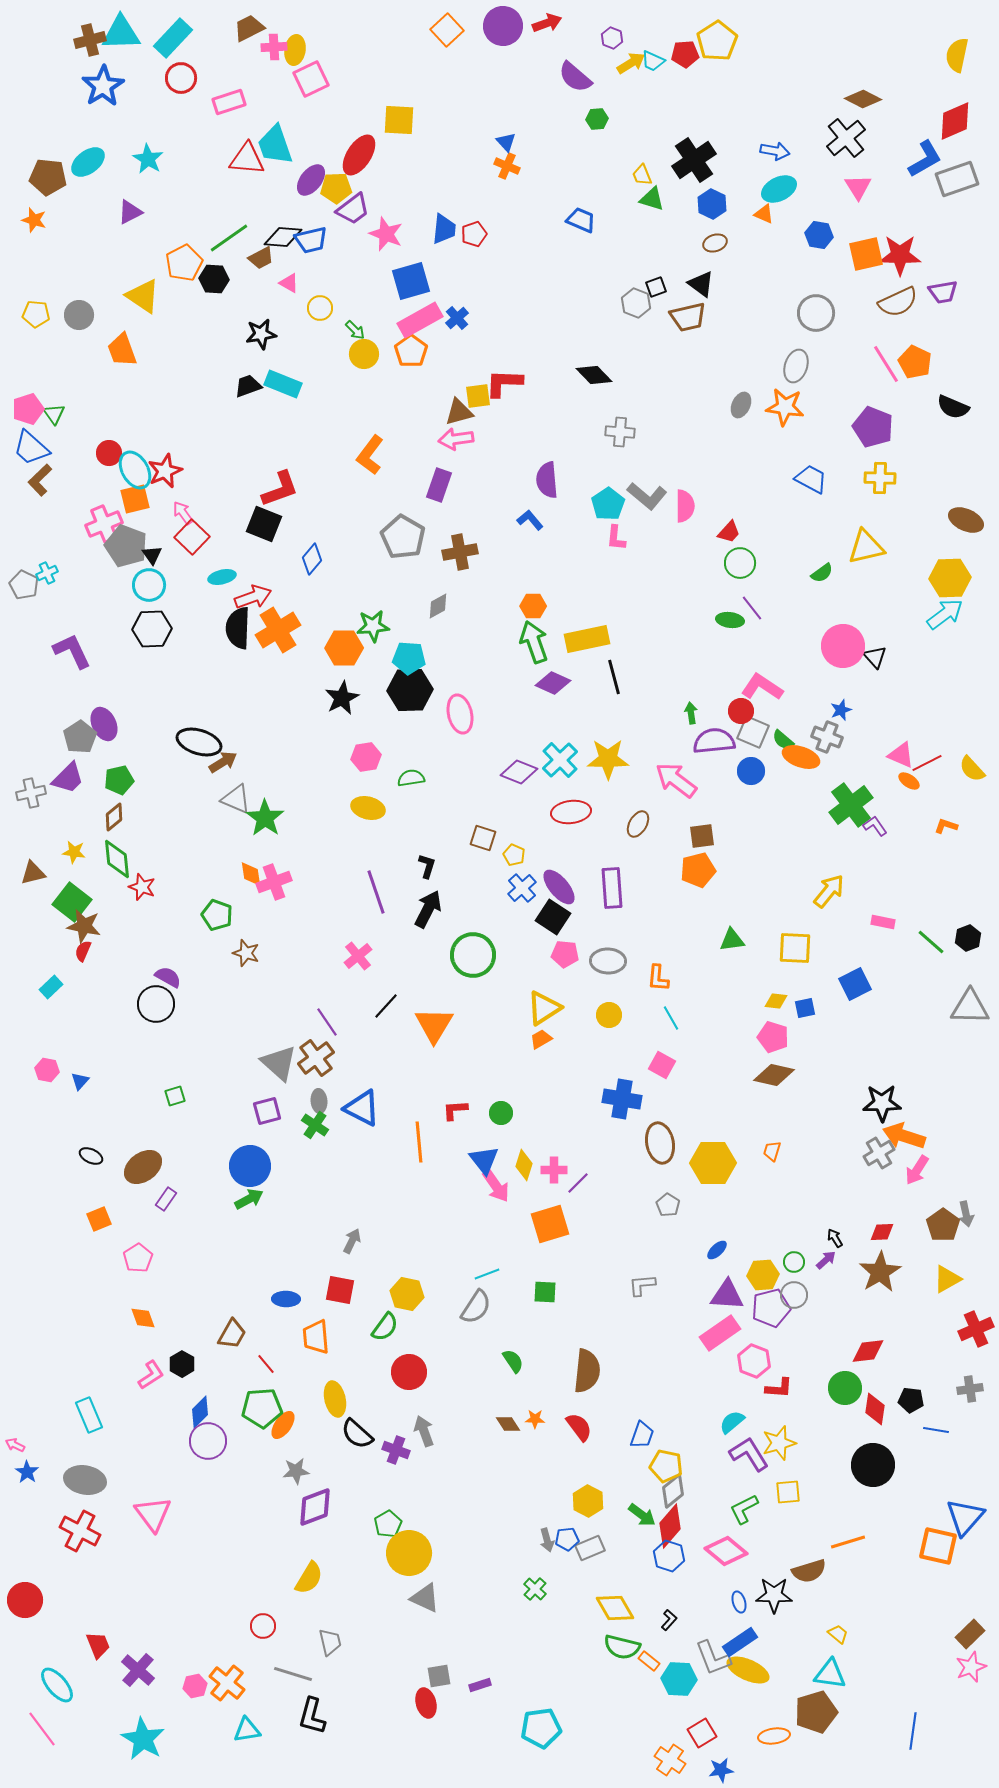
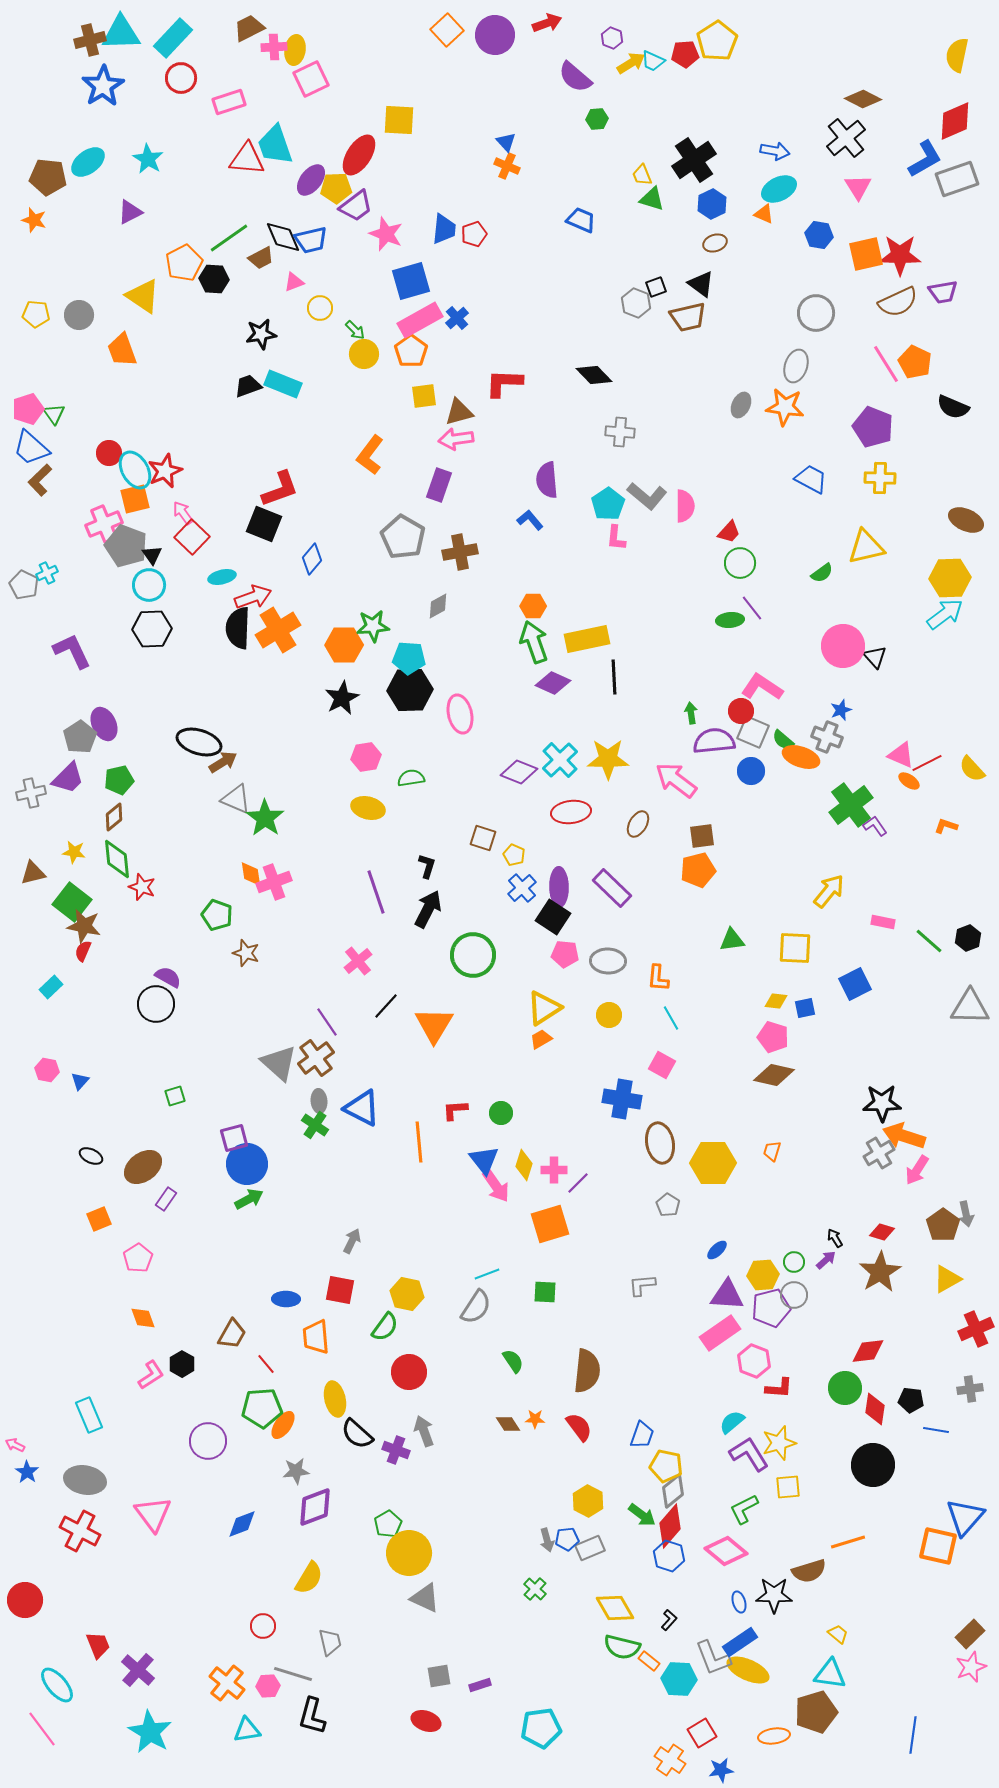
purple circle at (503, 26): moved 8 px left, 9 px down
blue hexagon at (712, 204): rotated 8 degrees clockwise
purple trapezoid at (353, 209): moved 3 px right, 3 px up
black diamond at (283, 237): rotated 63 degrees clockwise
pink triangle at (289, 283): moved 5 px right, 1 px up; rotated 50 degrees counterclockwise
yellow square at (478, 396): moved 54 px left
green ellipse at (730, 620): rotated 12 degrees counterclockwise
orange hexagon at (344, 648): moved 3 px up
black line at (614, 677): rotated 12 degrees clockwise
purple ellipse at (559, 887): rotated 39 degrees clockwise
purple rectangle at (612, 888): rotated 42 degrees counterclockwise
green line at (931, 942): moved 2 px left, 1 px up
pink cross at (358, 956): moved 5 px down
purple square at (267, 1111): moved 33 px left, 27 px down
blue circle at (250, 1166): moved 3 px left, 2 px up
red diamond at (882, 1232): rotated 20 degrees clockwise
blue diamond at (200, 1412): moved 42 px right, 112 px down; rotated 24 degrees clockwise
yellow square at (788, 1492): moved 5 px up
pink hexagon at (195, 1686): moved 73 px right; rotated 10 degrees clockwise
red ellipse at (426, 1703): moved 18 px down; rotated 56 degrees counterclockwise
blue line at (913, 1731): moved 4 px down
cyan star at (143, 1739): moved 7 px right, 7 px up
